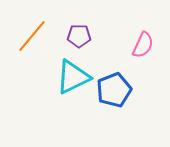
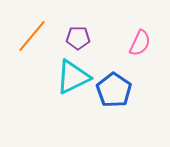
purple pentagon: moved 1 px left, 2 px down
pink semicircle: moved 3 px left, 2 px up
blue pentagon: rotated 16 degrees counterclockwise
